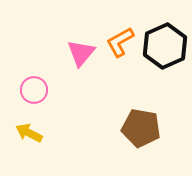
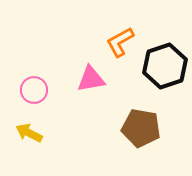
black hexagon: moved 20 px down; rotated 6 degrees clockwise
pink triangle: moved 10 px right, 26 px down; rotated 40 degrees clockwise
